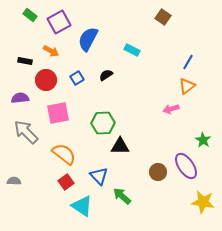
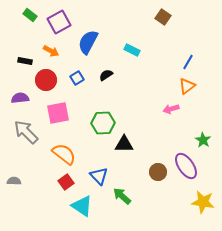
blue semicircle: moved 3 px down
black triangle: moved 4 px right, 2 px up
